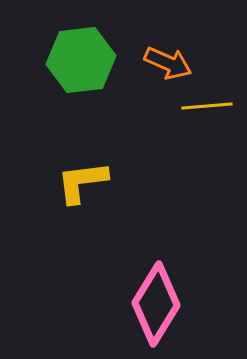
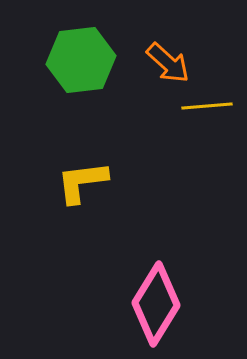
orange arrow: rotated 18 degrees clockwise
